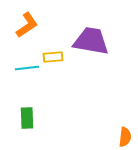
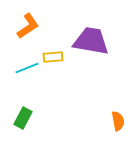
orange L-shape: moved 1 px right, 1 px down
cyan line: rotated 15 degrees counterclockwise
green rectangle: moved 4 px left; rotated 30 degrees clockwise
orange semicircle: moved 7 px left, 16 px up; rotated 18 degrees counterclockwise
